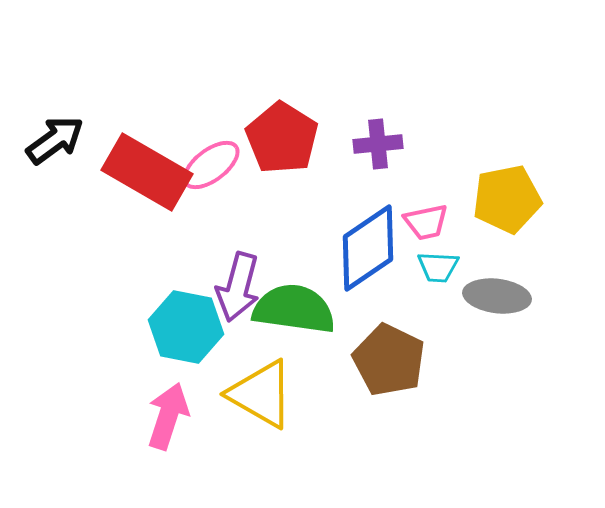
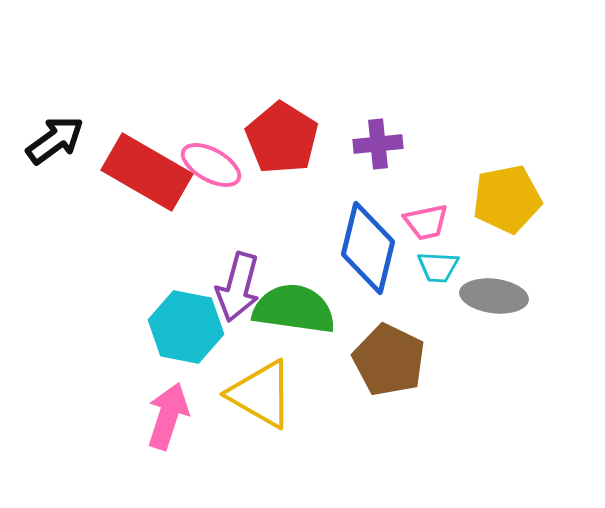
pink ellipse: rotated 66 degrees clockwise
blue diamond: rotated 42 degrees counterclockwise
gray ellipse: moved 3 px left
